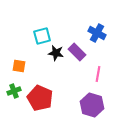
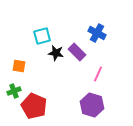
pink line: rotated 14 degrees clockwise
red pentagon: moved 6 px left, 8 px down
